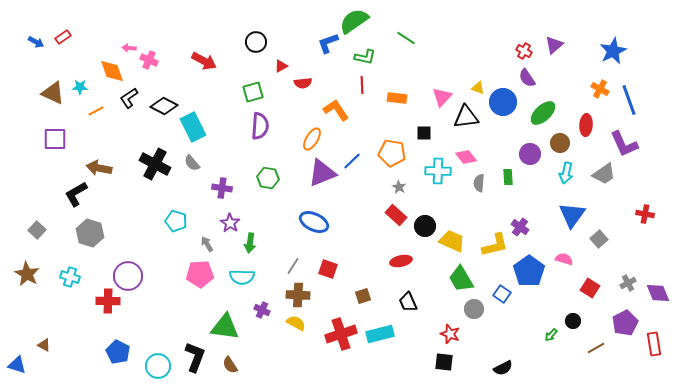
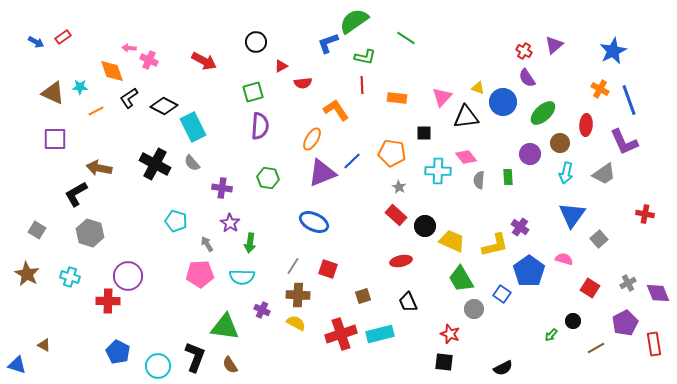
purple L-shape at (624, 144): moved 2 px up
gray semicircle at (479, 183): moved 3 px up
gray square at (37, 230): rotated 12 degrees counterclockwise
